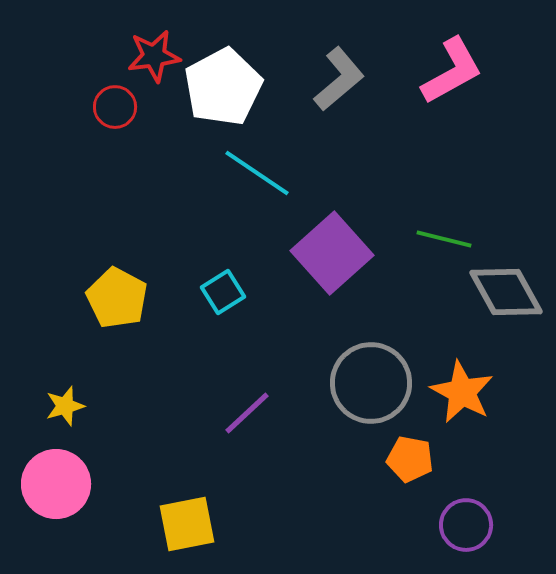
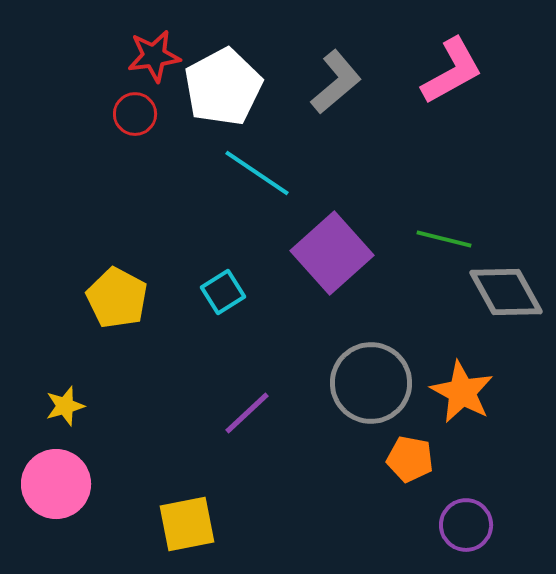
gray L-shape: moved 3 px left, 3 px down
red circle: moved 20 px right, 7 px down
